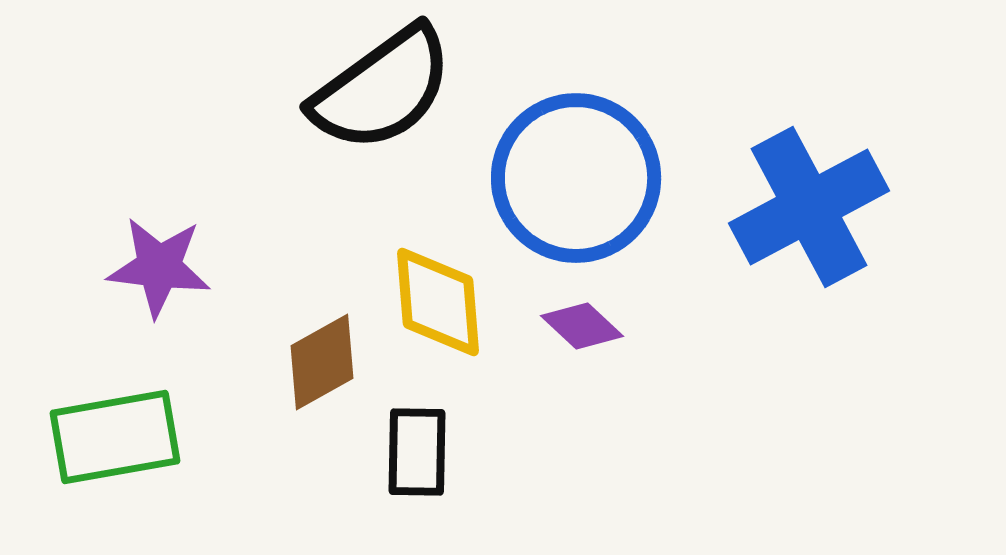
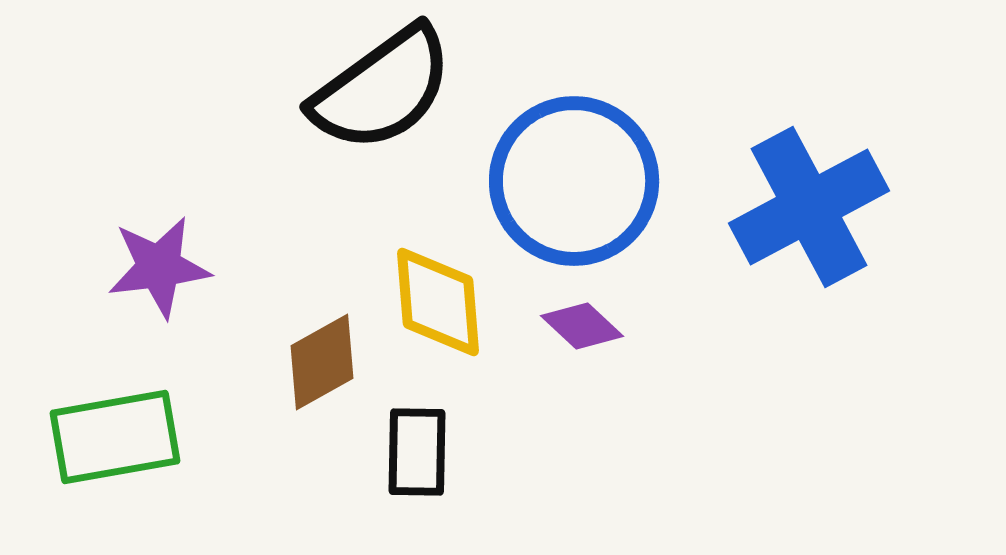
blue circle: moved 2 px left, 3 px down
purple star: rotated 14 degrees counterclockwise
